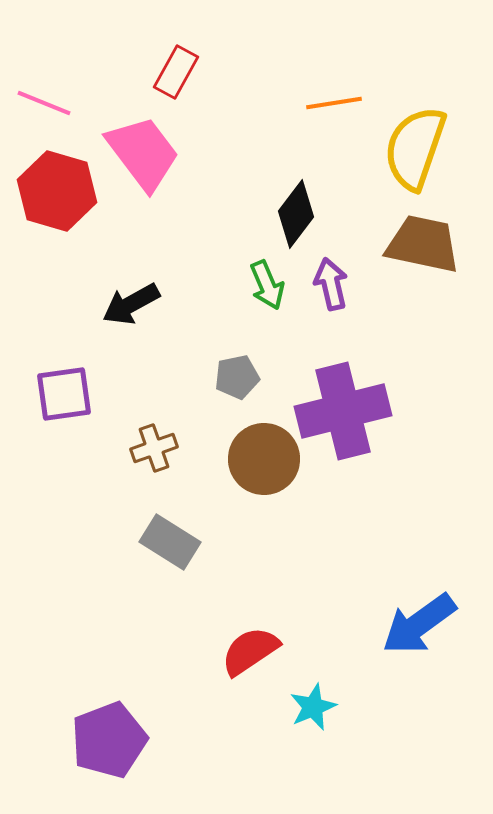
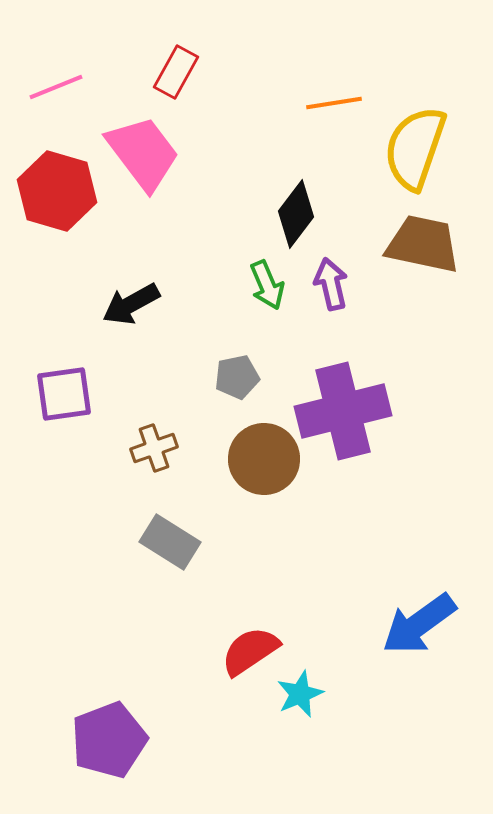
pink line: moved 12 px right, 16 px up; rotated 44 degrees counterclockwise
cyan star: moved 13 px left, 13 px up
